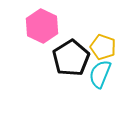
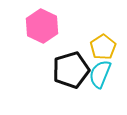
yellow pentagon: rotated 20 degrees clockwise
black pentagon: moved 12 px down; rotated 15 degrees clockwise
